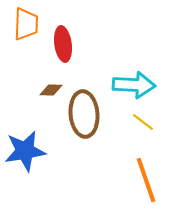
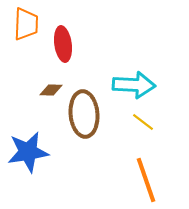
blue star: moved 3 px right, 1 px down
